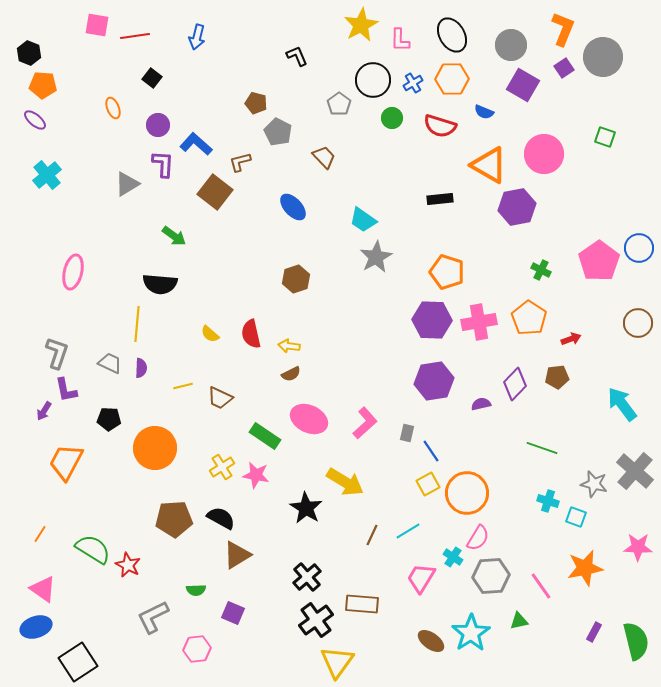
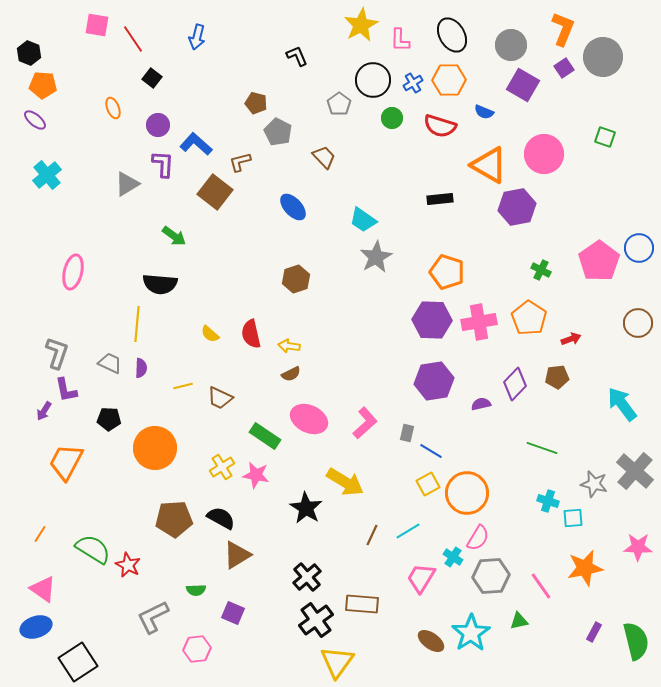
red line at (135, 36): moved 2 px left, 3 px down; rotated 64 degrees clockwise
orange hexagon at (452, 79): moved 3 px left, 1 px down
blue line at (431, 451): rotated 25 degrees counterclockwise
cyan square at (576, 517): moved 3 px left, 1 px down; rotated 25 degrees counterclockwise
